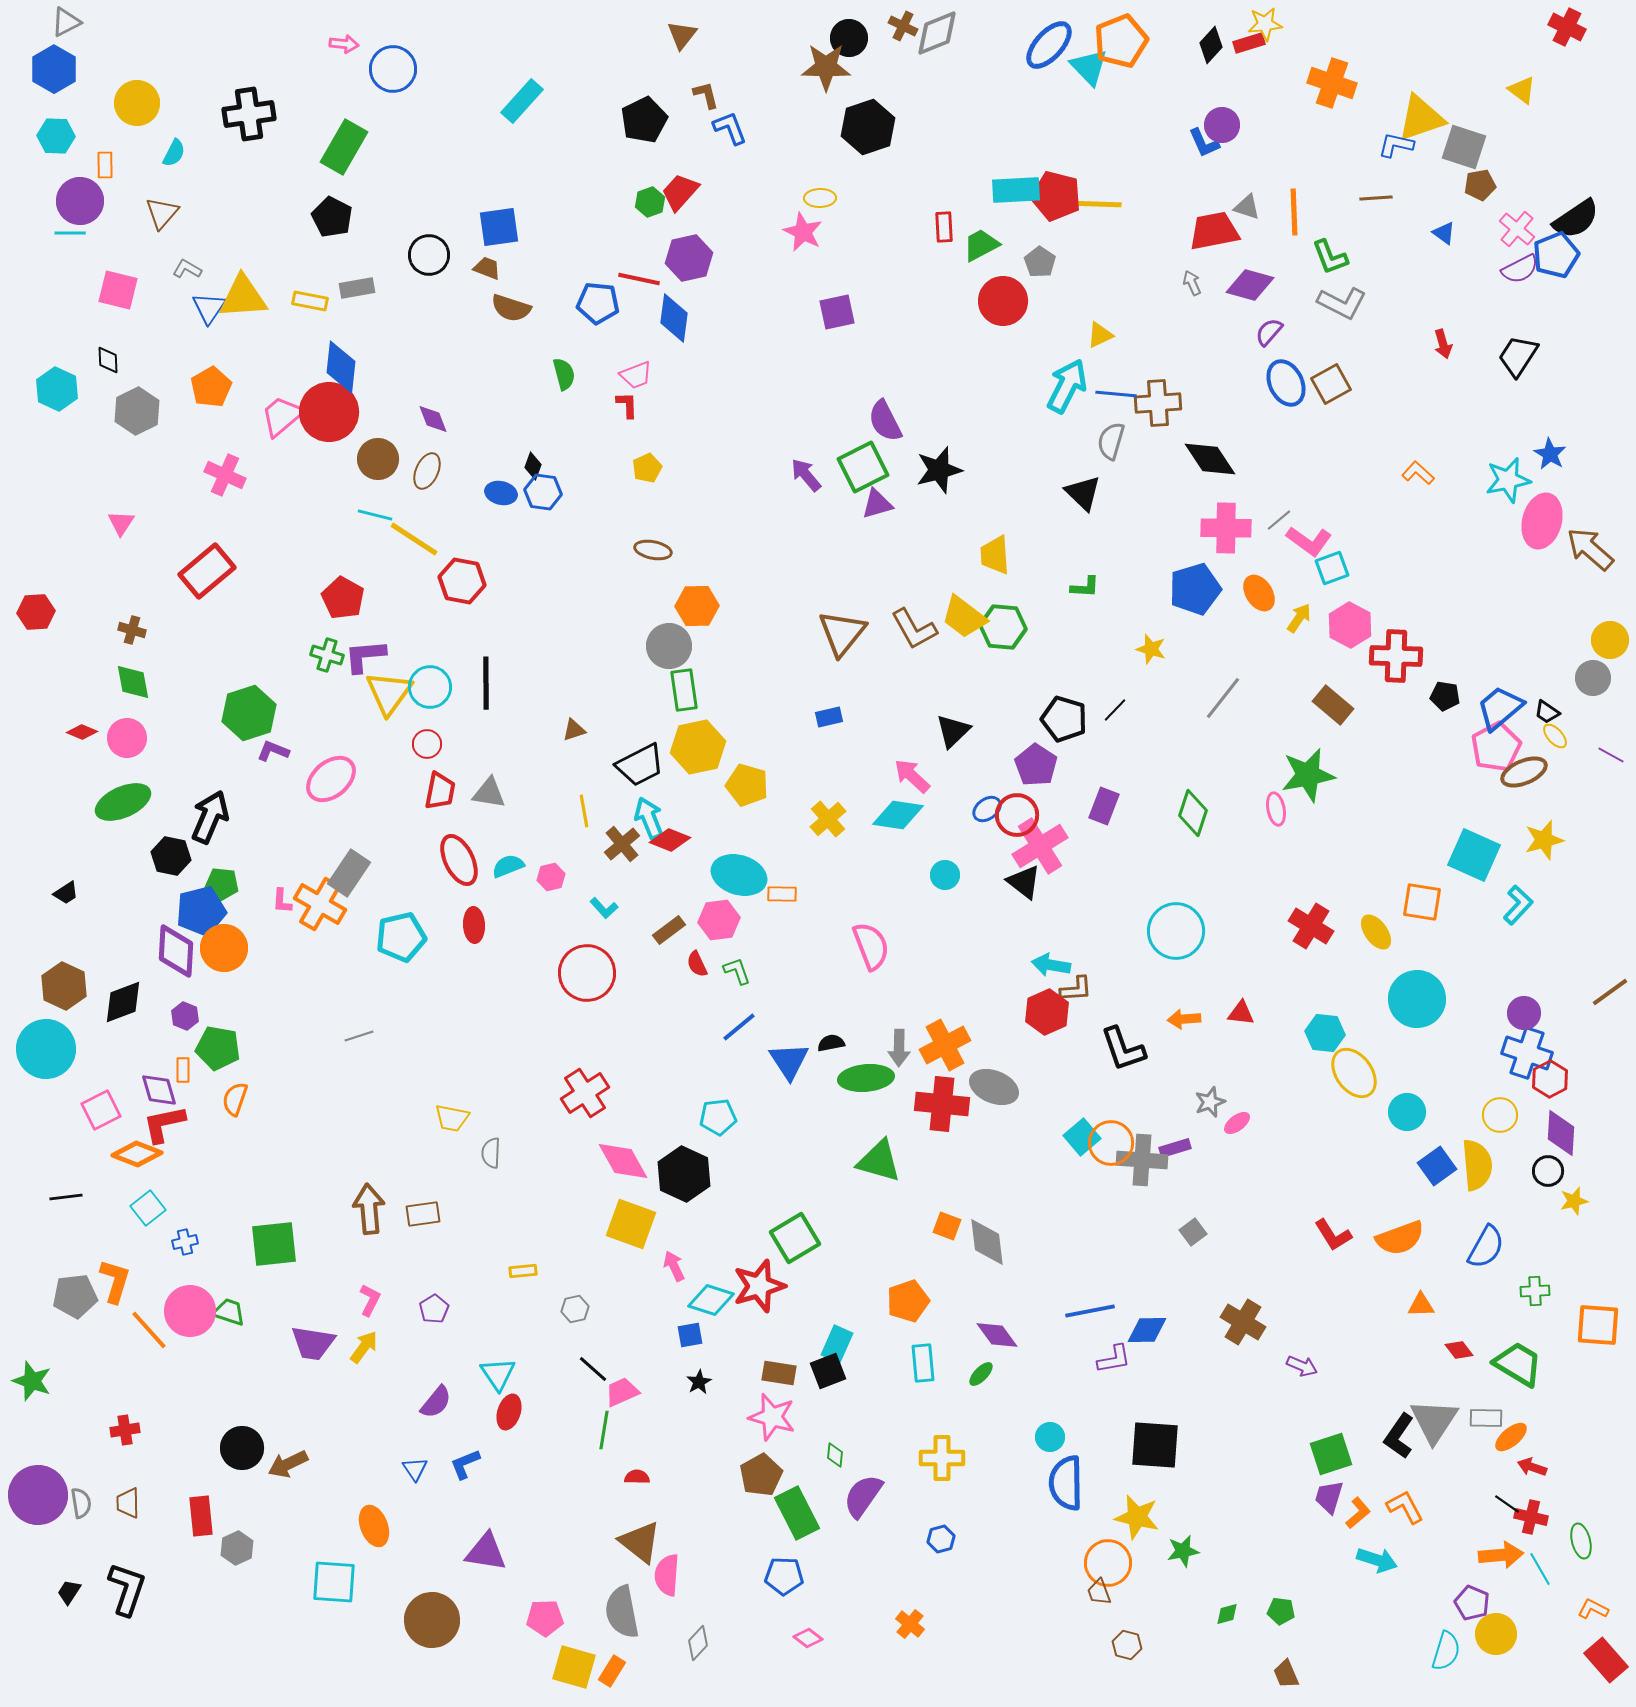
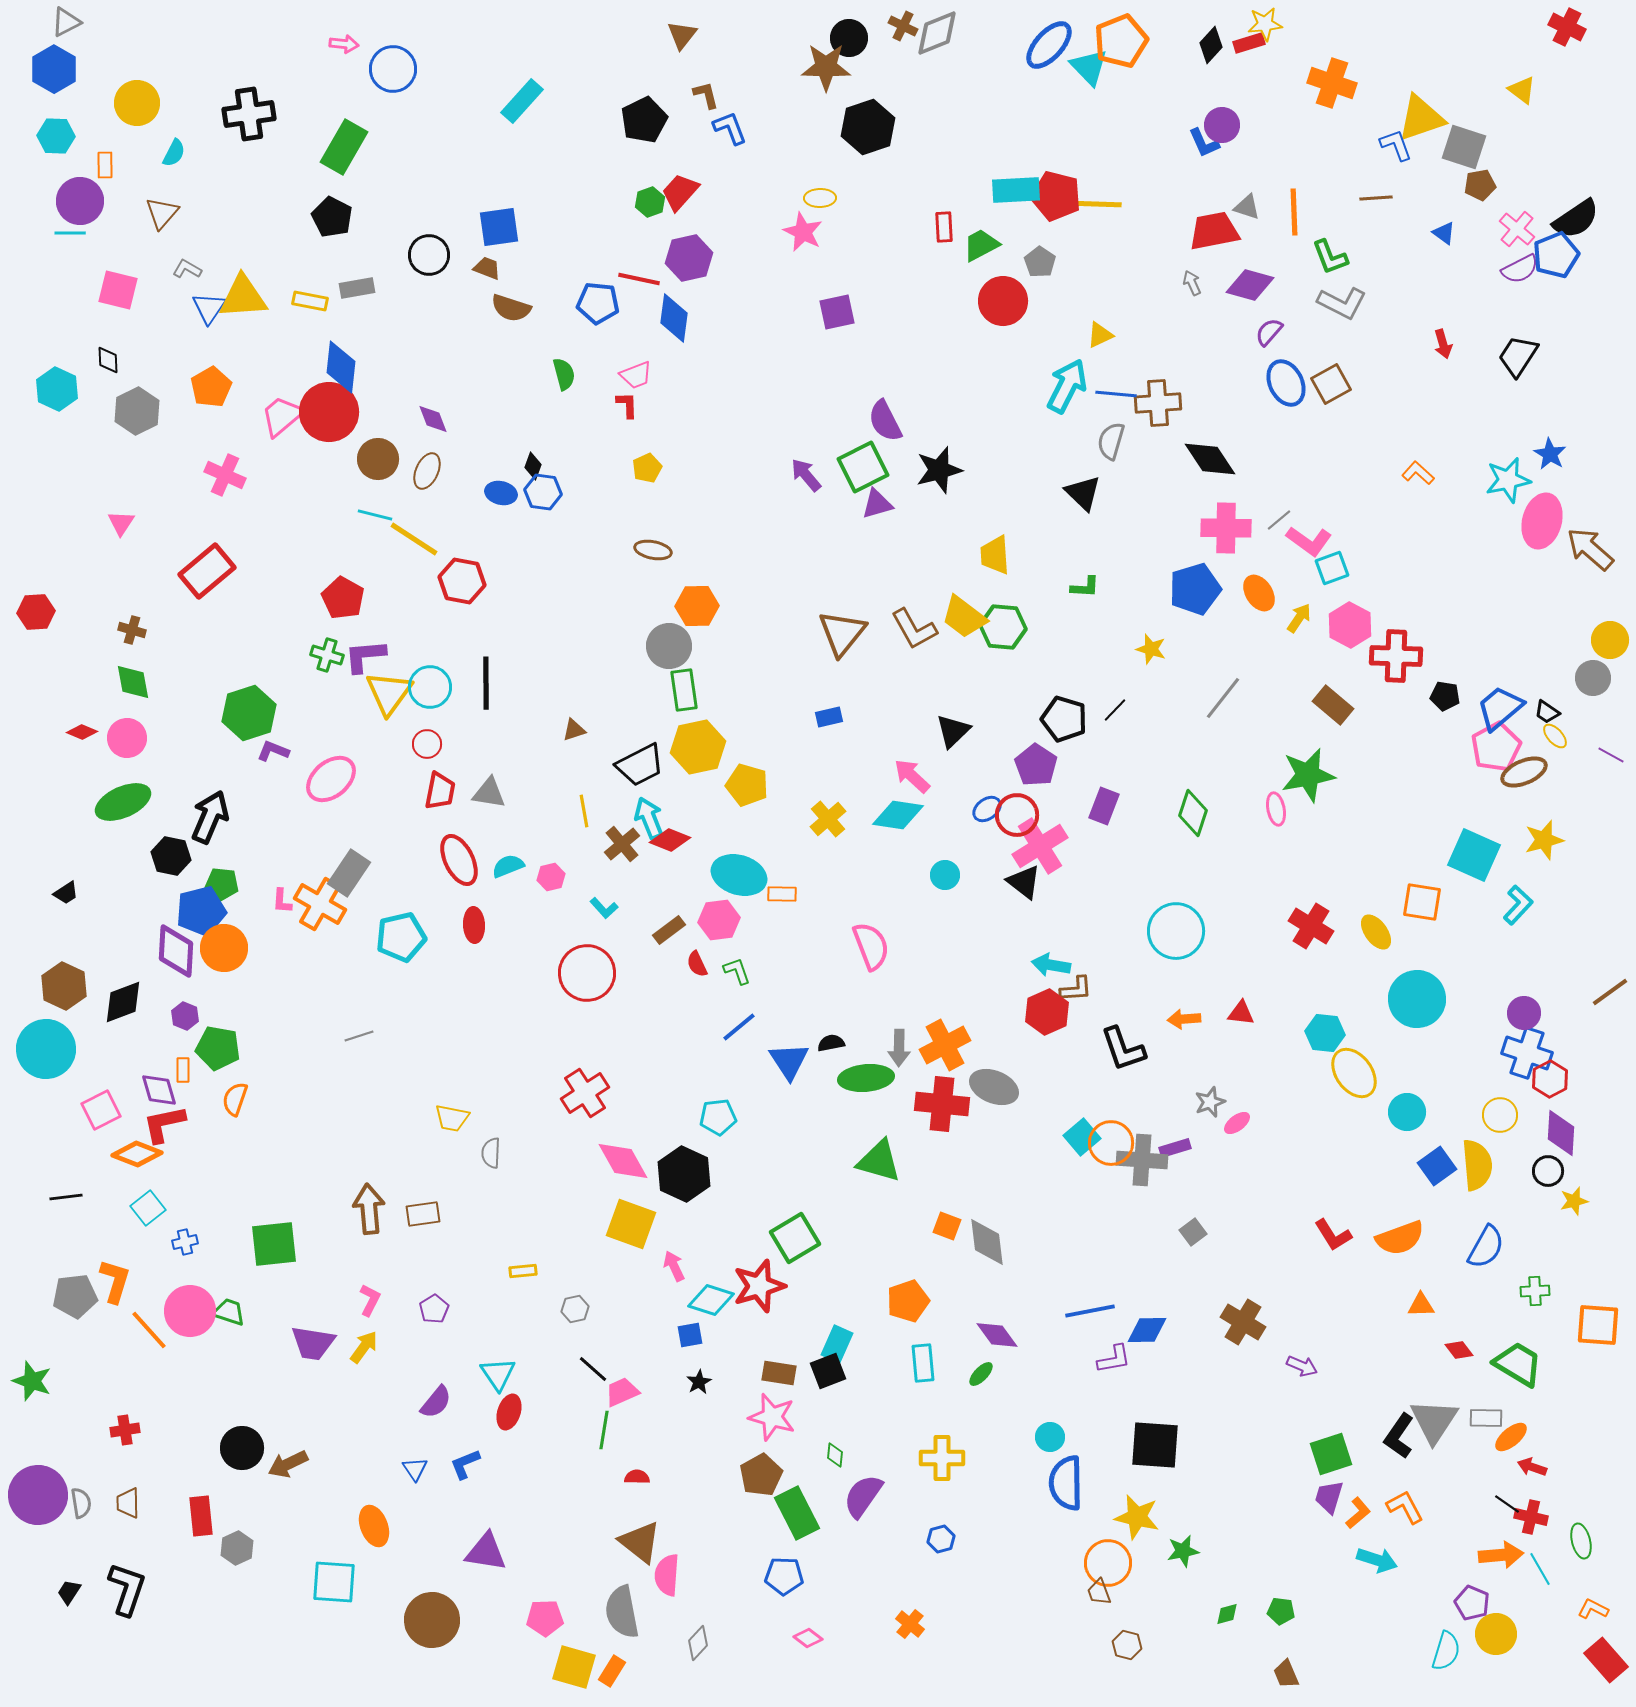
blue L-shape at (1396, 145): rotated 57 degrees clockwise
